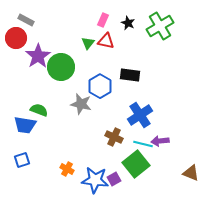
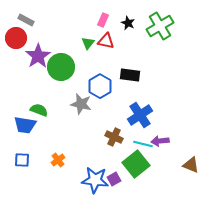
blue square: rotated 21 degrees clockwise
orange cross: moved 9 px left, 9 px up; rotated 24 degrees clockwise
brown triangle: moved 8 px up
